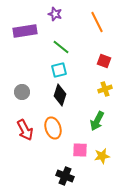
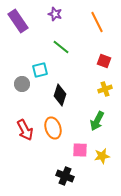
purple rectangle: moved 7 px left, 10 px up; rotated 65 degrees clockwise
cyan square: moved 19 px left
gray circle: moved 8 px up
